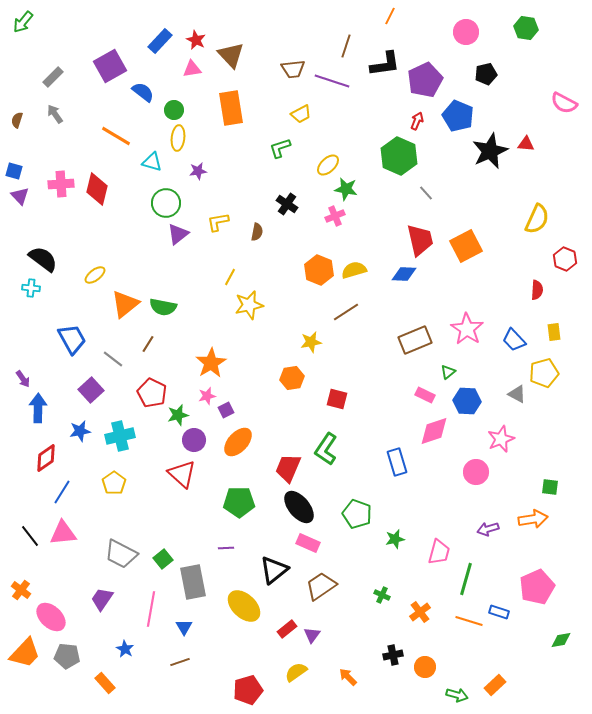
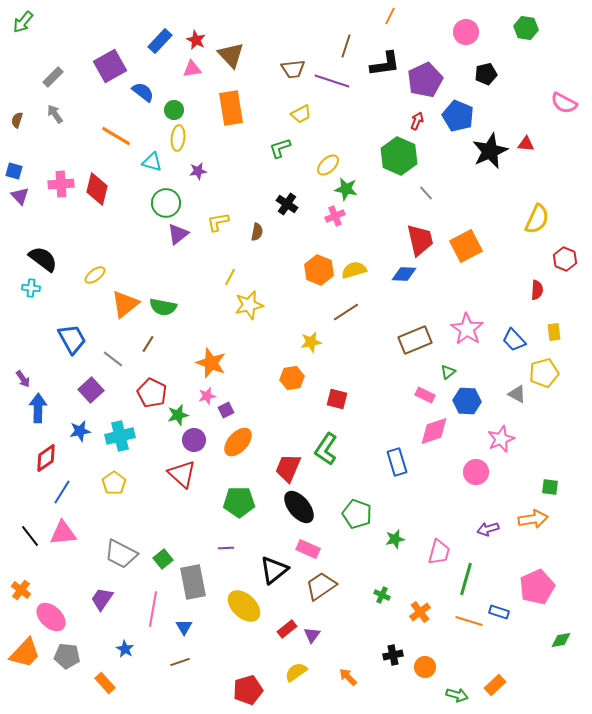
orange star at (211, 363): rotated 20 degrees counterclockwise
pink rectangle at (308, 543): moved 6 px down
pink line at (151, 609): moved 2 px right
